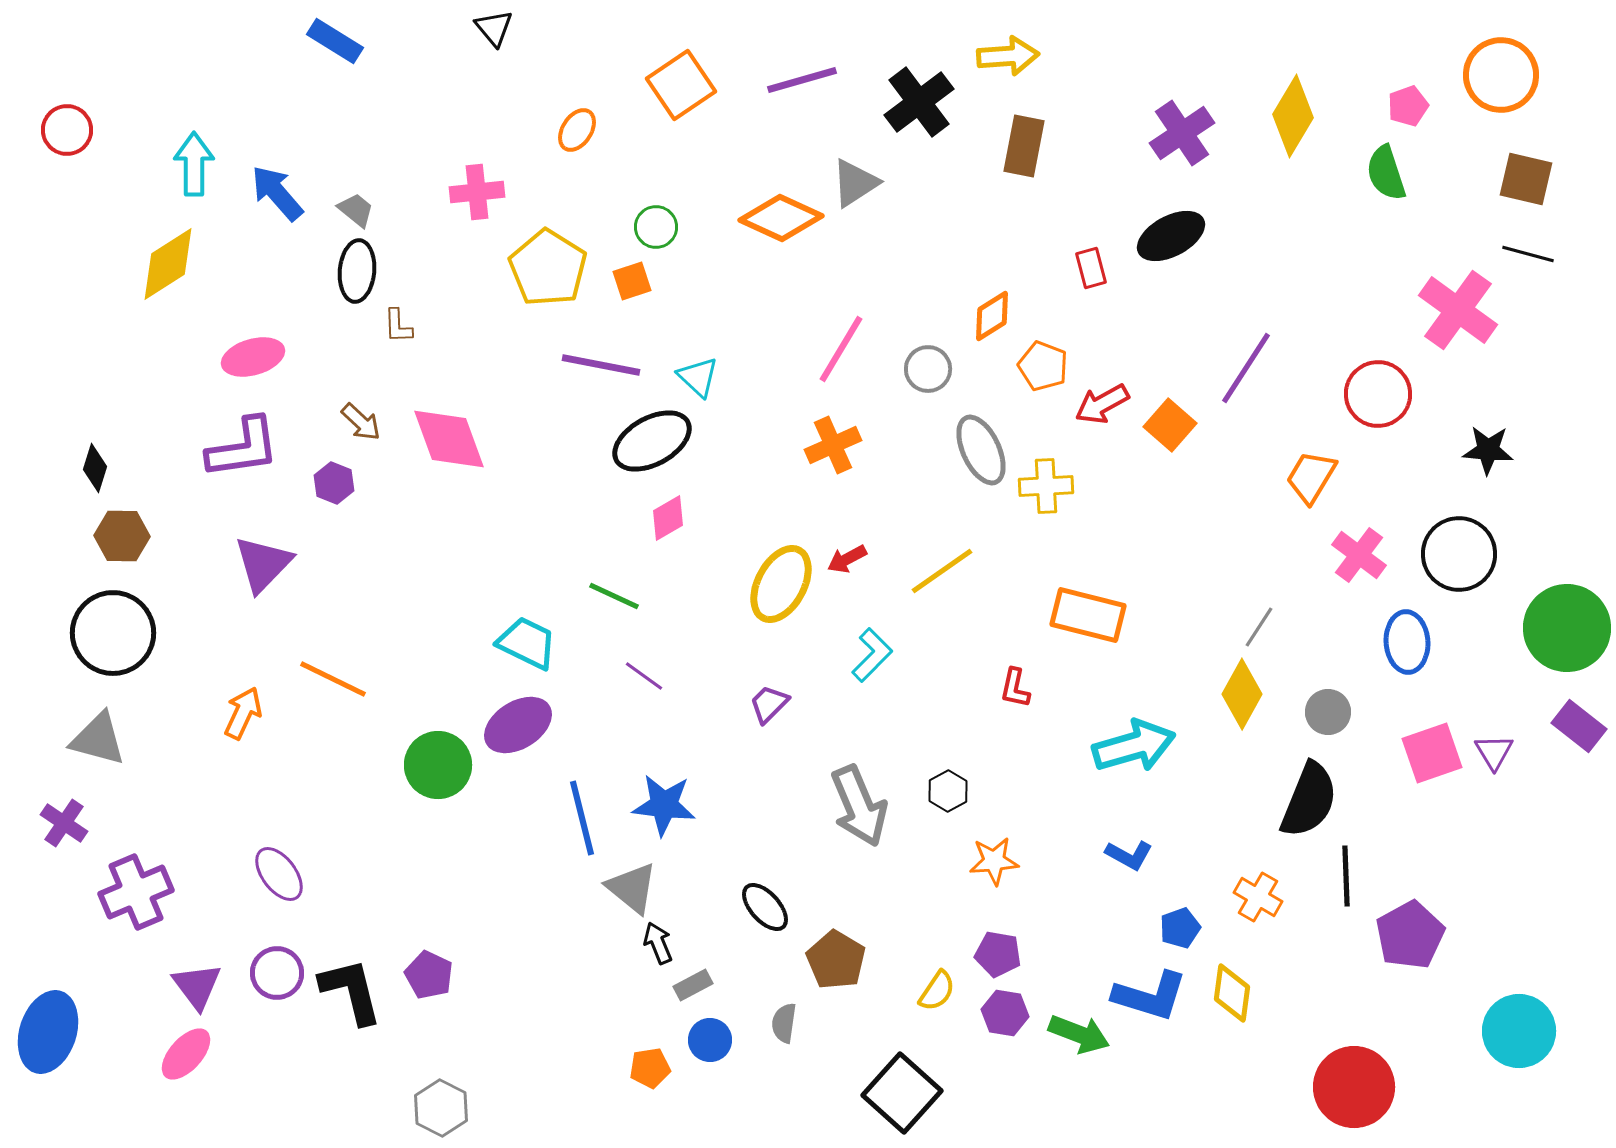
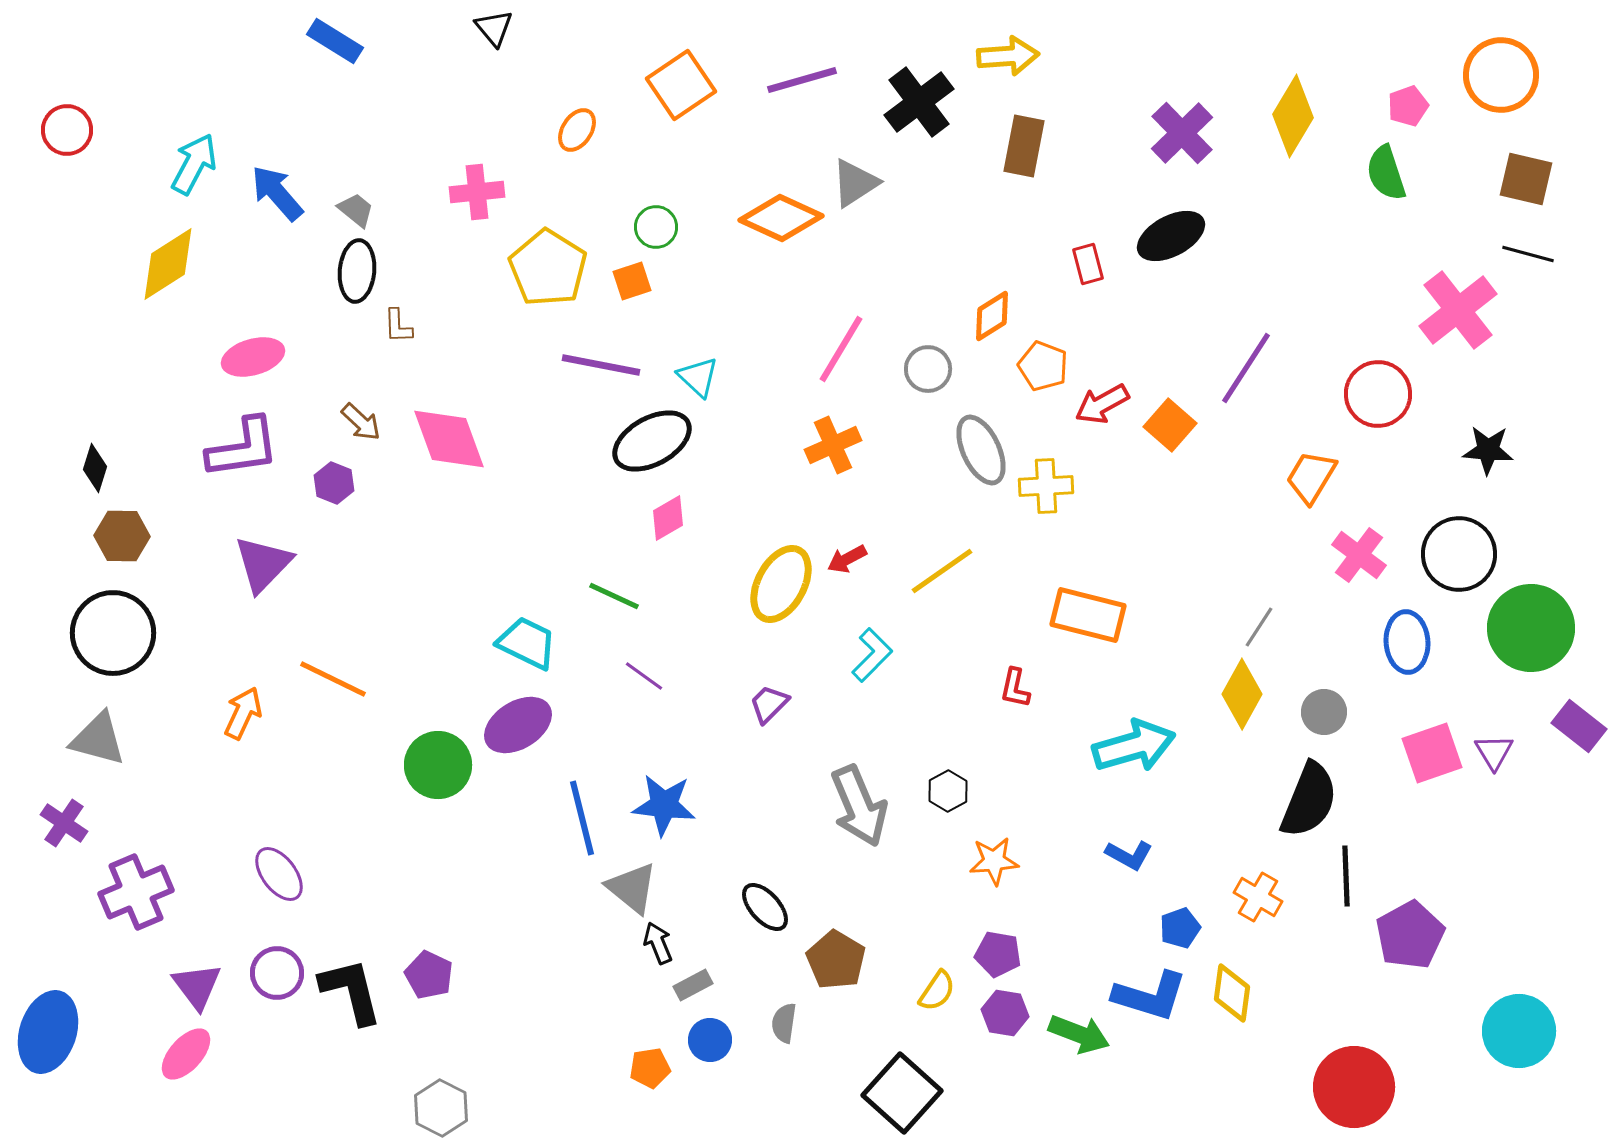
purple cross at (1182, 133): rotated 10 degrees counterclockwise
cyan arrow at (194, 164): rotated 28 degrees clockwise
red rectangle at (1091, 268): moved 3 px left, 4 px up
pink cross at (1458, 310): rotated 16 degrees clockwise
green circle at (1567, 628): moved 36 px left
gray circle at (1328, 712): moved 4 px left
